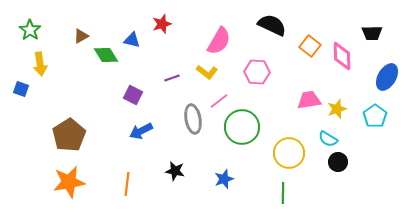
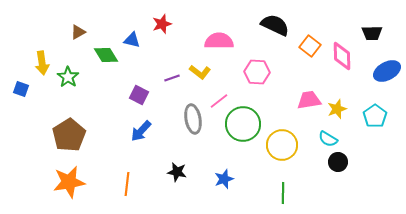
black semicircle: moved 3 px right
green star: moved 38 px right, 47 px down
brown triangle: moved 3 px left, 4 px up
pink semicircle: rotated 120 degrees counterclockwise
yellow arrow: moved 2 px right, 1 px up
yellow L-shape: moved 7 px left
blue ellipse: moved 6 px up; rotated 32 degrees clockwise
purple square: moved 6 px right
green circle: moved 1 px right, 3 px up
blue arrow: rotated 20 degrees counterclockwise
yellow circle: moved 7 px left, 8 px up
black star: moved 2 px right, 1 px down
